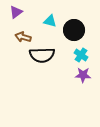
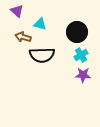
purple triangle: moved 1 px right, 1 px up; rotated 40 degrees counterclockwise
cyan triangle: moved 10 px left, 3 px down
black circle: moved 3 px right, 2 px down
cyan cross: rotated 24 degrees clockwise
